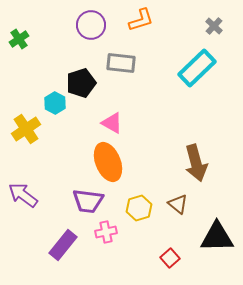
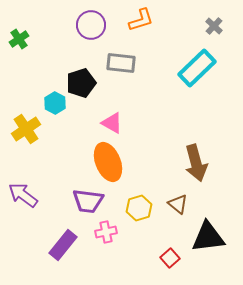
black triangle: moved 9 px left; rotated 6 degrees counterclockwise
